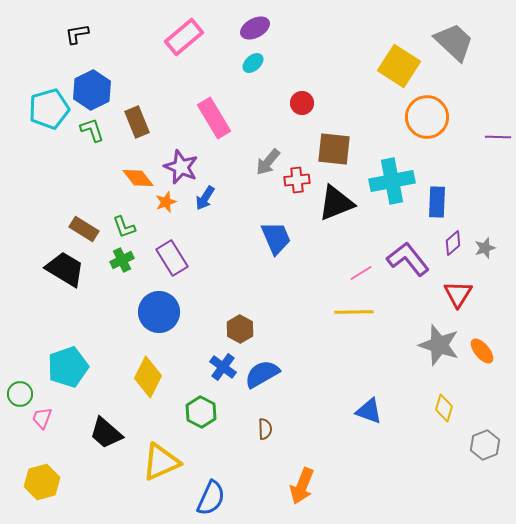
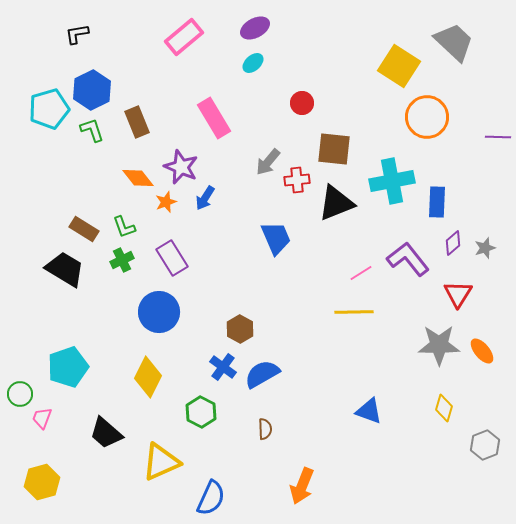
gray star at (439, 345): rotated 18 degrees counterclockwise
